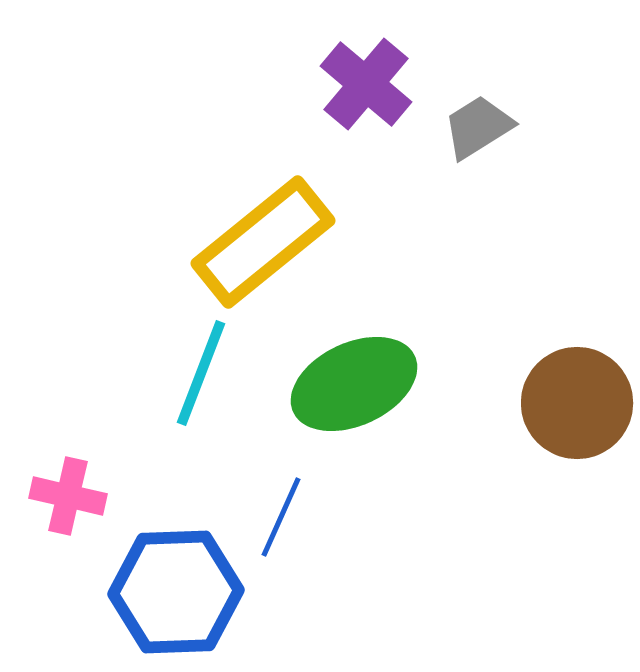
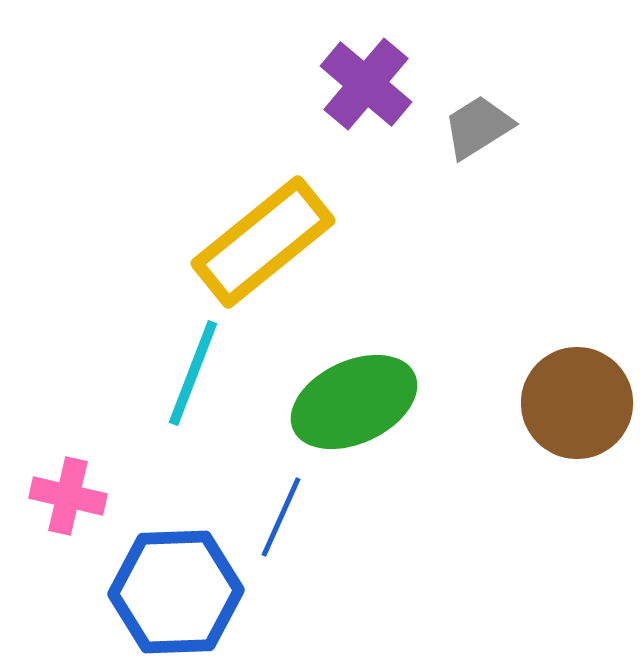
cyan line: moved 8 px left
green ellipse: moved 18 px down
